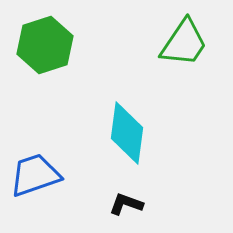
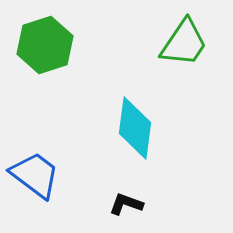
cyan diamond: moved 8 px right, 5 px up
blue trapezoid: rotated 56 degrees clockwise
